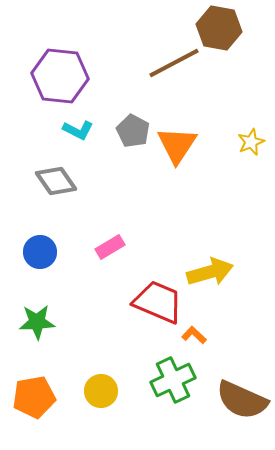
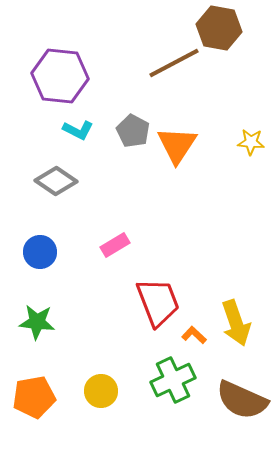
yellow star: rotated 28 degrees clockwise
gray diamond: rotated 21 degrees counterclockwise
pink rectangle: moved 5 px right, 2 px up
yellow arrow: moved 26 px right, 51 px down; rotated 87 degrees clockwise
red trapezoid: rotated 46 degrees clockwise
green star: rotated 9 degrees clockwise
